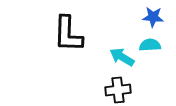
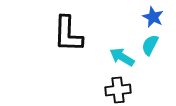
blue star: rotated 20 degrees clockwise
cyan semicircle: rotated 60 degrees counterclockwise
